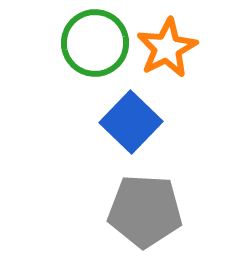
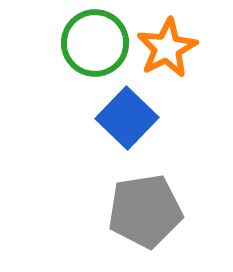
blue square: moved 4 px left, 4 px up
gray pentagon: rotated 12 degrees counterclockwise
